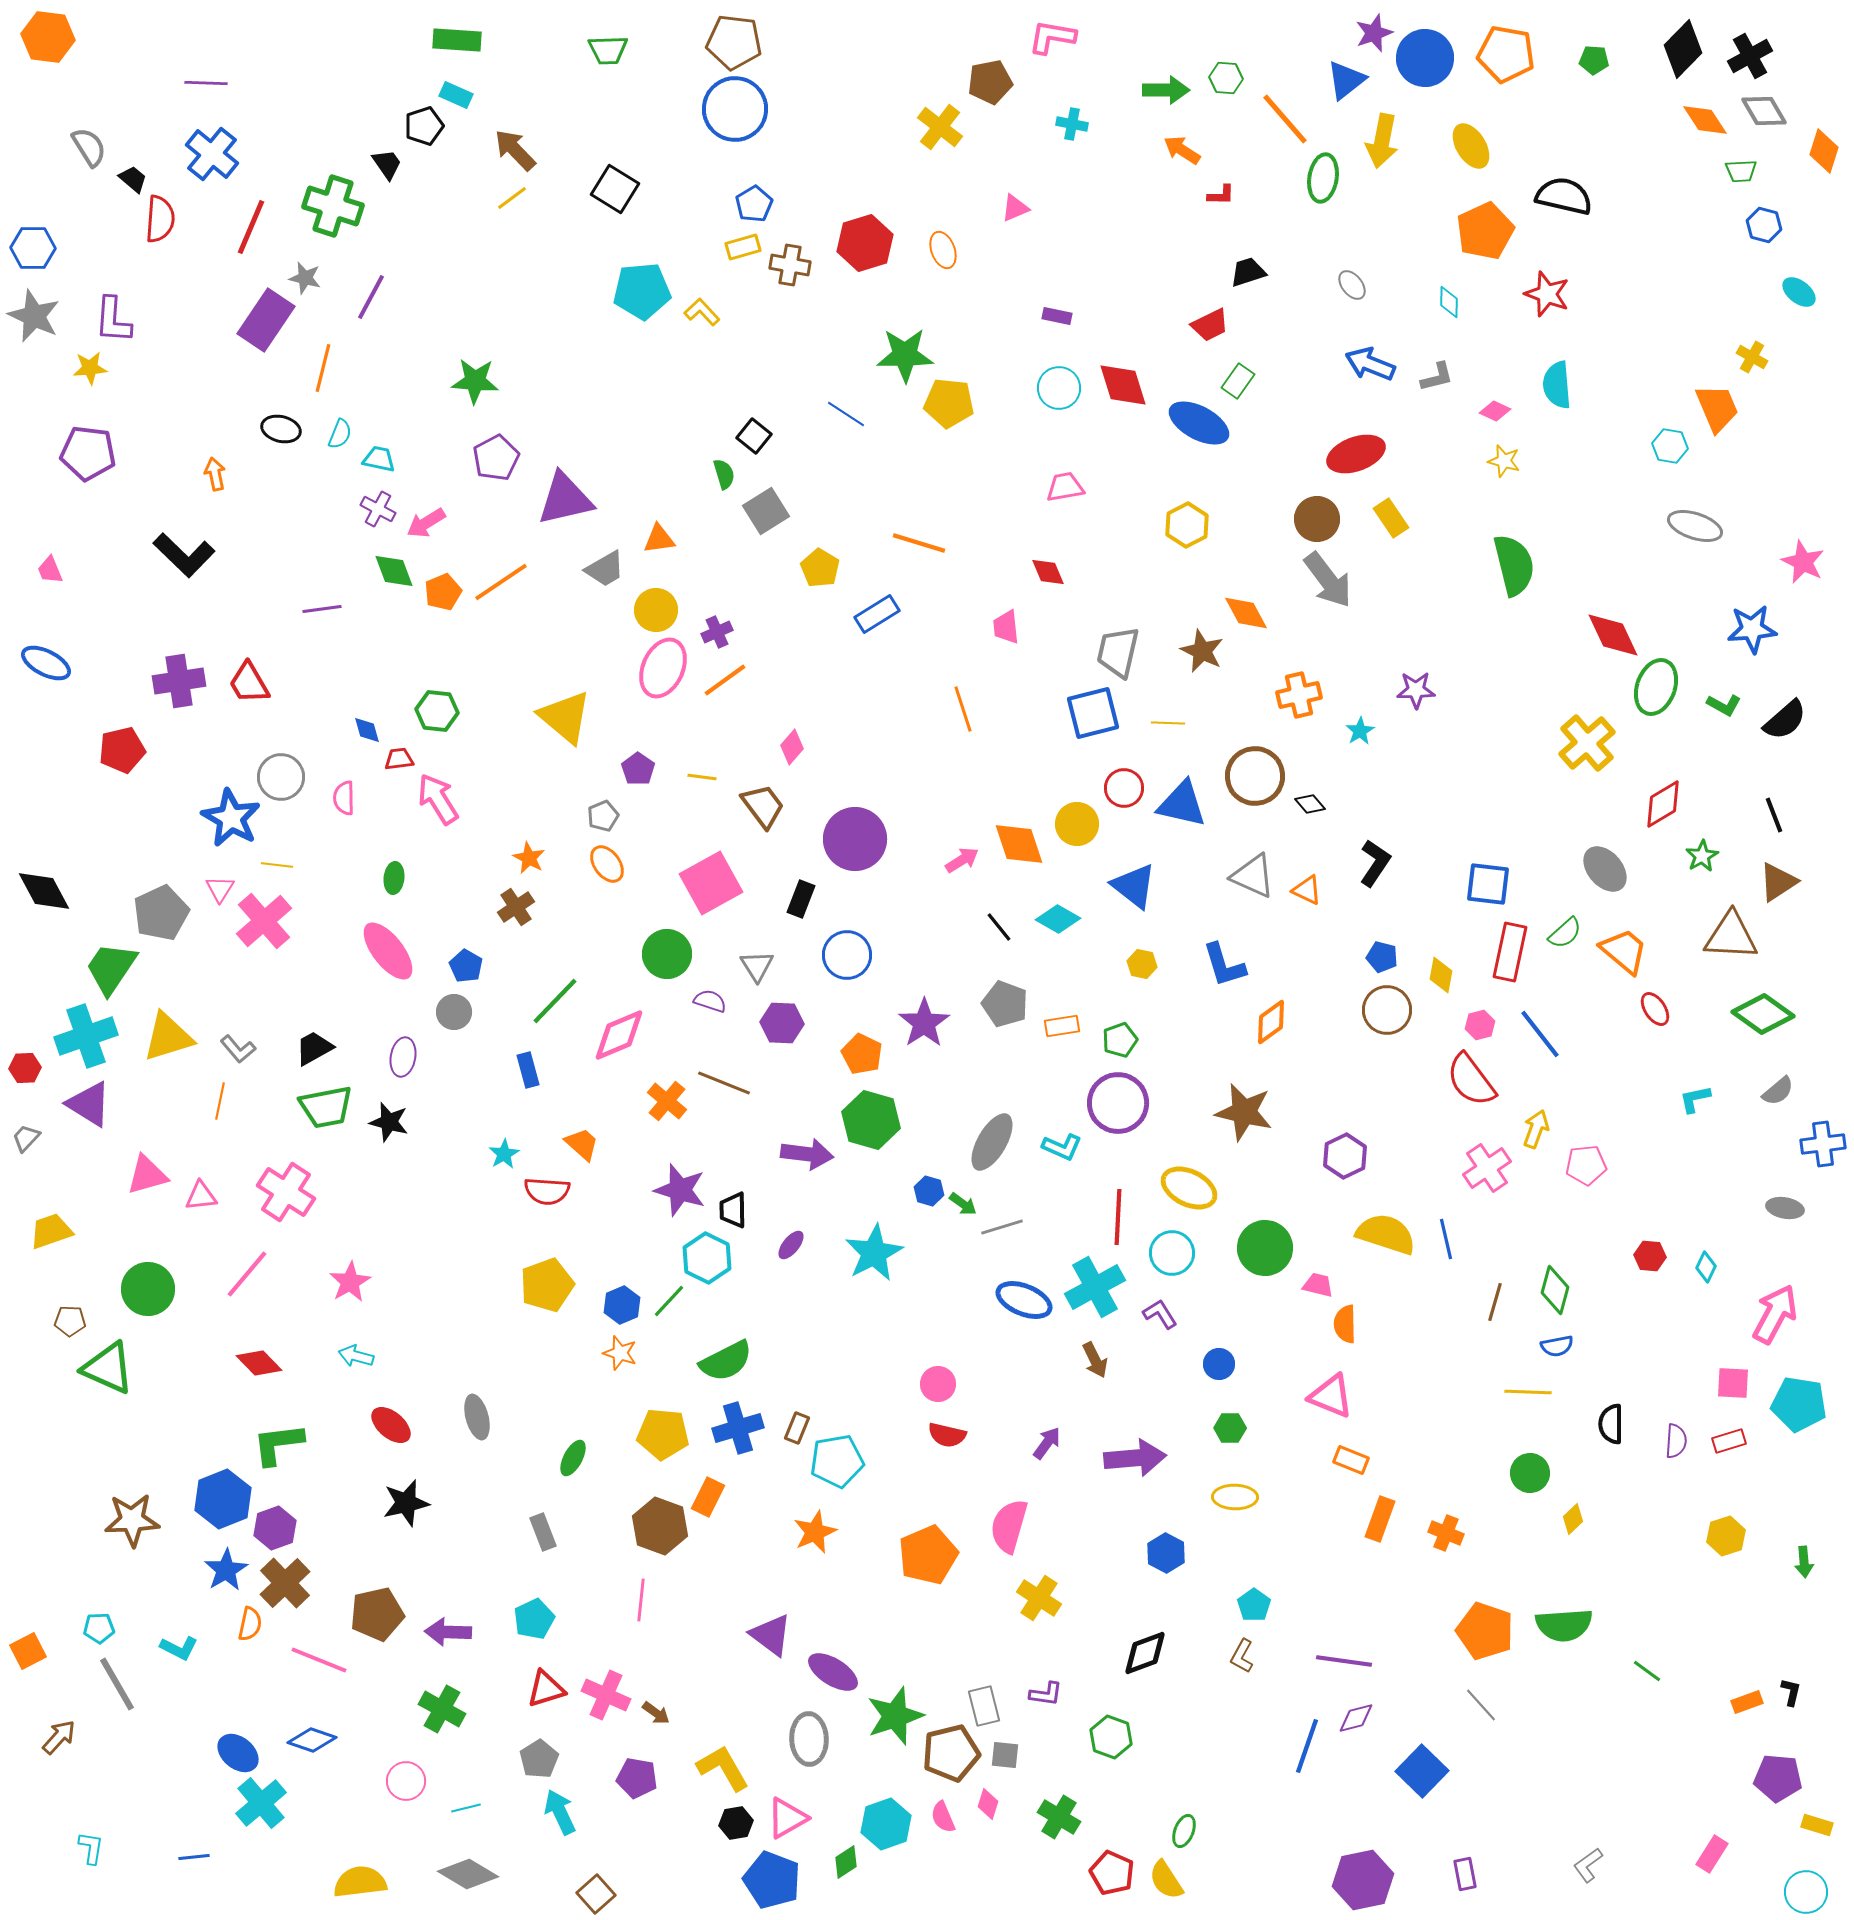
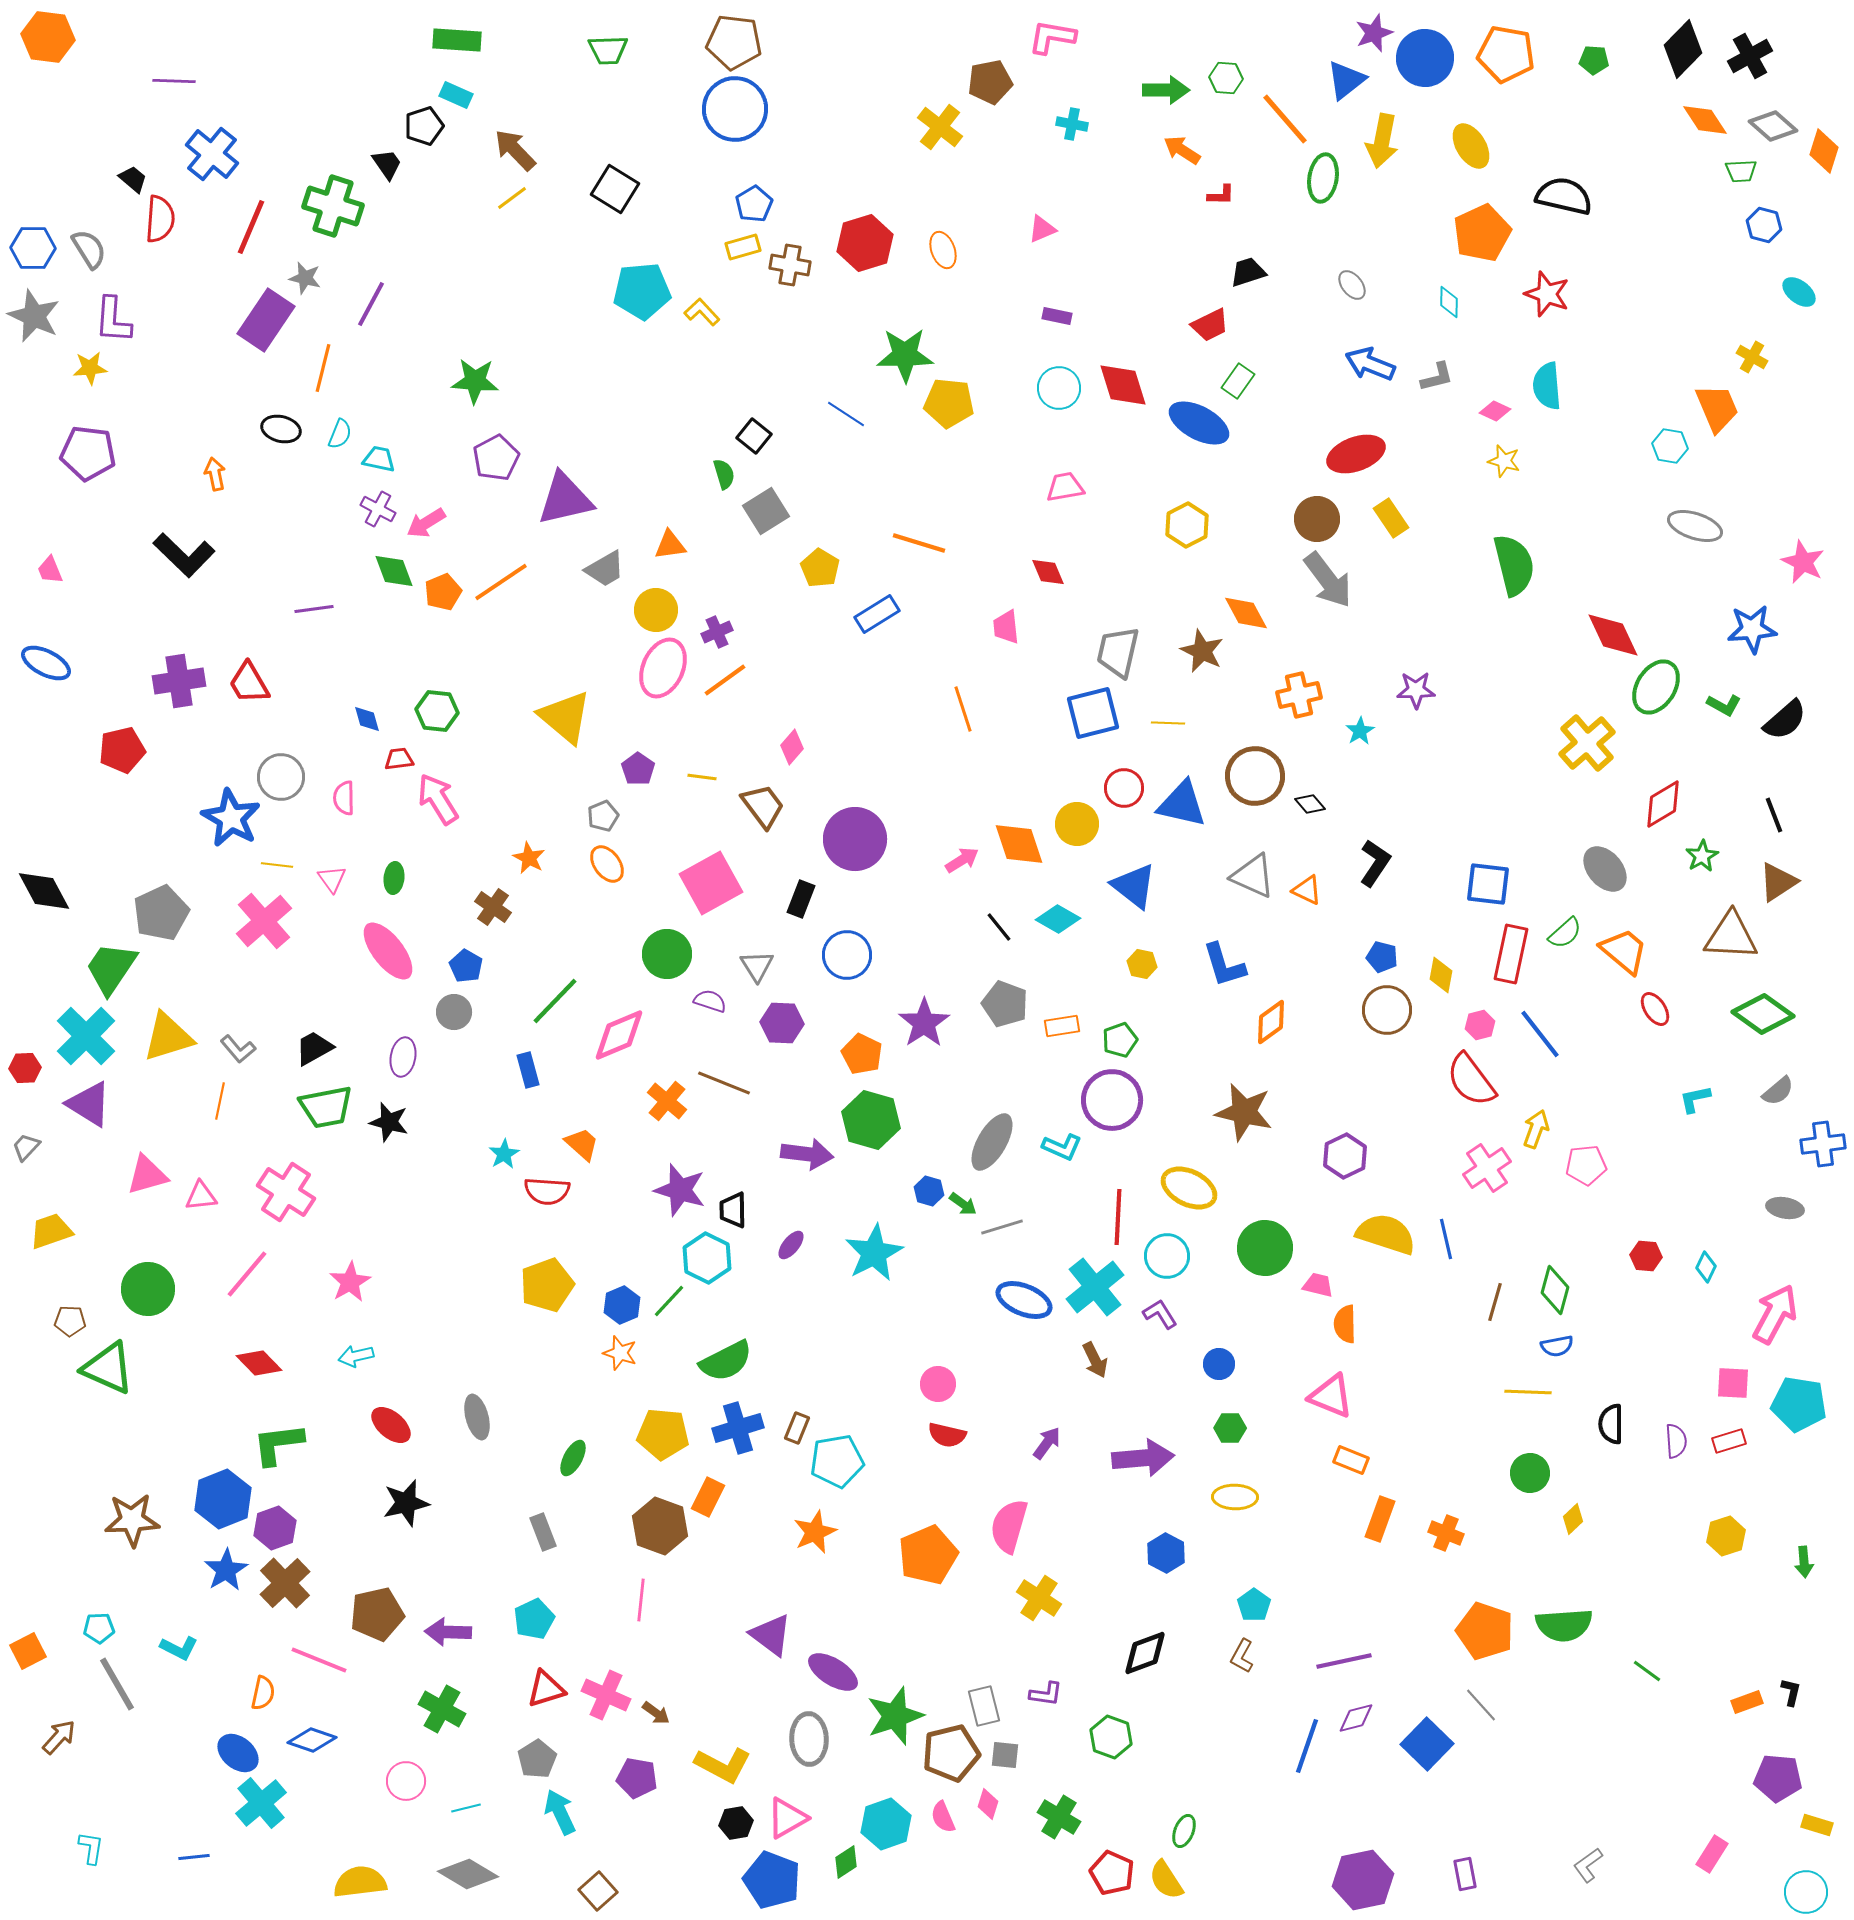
purple line at (206, 83): moved 32 px left, 2 px up
gray diamond at (1764, 111): moved 9 px right, 15 px down; rotated 18 degrees counterclockwise
gray semicircle at (89, 147): moved 102 px down
pink triangle at (1015, 208): moved 27 px right, 21 px down
orange pentagon at (1485, 231): moved 3 px left, 2 px down
purple line at (371, 297): moved 7 px down
cyan semicircle at (1557, 385): moved 10 px left, 1 px down
orange triangle at (659, 539): moved 11 px right, 6 px down
purple line at (322, 609): moved 8 px left
green ellipse at (1656, 687): rotated 12 degrees clockwise
blue diamond at (367, 730): moved 11 px up
pink triangle at (220, 889): moved 112 px right, 10 px up; rotated 8 degrees counterclockwise
brown cross at (516, 907): moved 23 px left; rotated 21 degrees counterclockwise
red rectangle at (1510, 952): moved 1 px right, 2 px down
cyan cross at (86, 1036): rotated 26 degrees counterclockwise
purple circle at (1118, 1103): moved 6 px left, 3 px up
gray trapezoid at (26, 1138): moved 9 px down
cyan circle at (1172, 1253): moved 5 px left, 3 px down
red hexagon at (1650, 1256): moved 4 px left
cyan cross at (1095, 1287): rotated 10 degrees counterclockwise
cyan arrow at (356, 1356): rotated 28 degrees counterclockwise
purple semicircle at (1676, 1441): rotated 8 degrees counterclockwise
purple arrow at (1135, 1458): moved 8 px right
orange semicircle at (250, 1624): moved 13 px right, 69 px down
purple line at (1344, 1661): rotated 20 degrees counterclockwise
gray pentagon at (539, 1759): moved 2 px left
yellow L-shape at (723, 1768): moved 3 px up; rotated 148 degrees clockwise
blue square at (1422, 1771): moved 5 px right, 27 px up
brown square at (596, 1894): moved 2 px right, 3 px up
